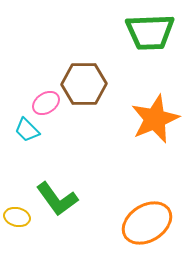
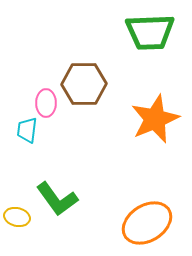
pink ellipse: rotated 56 degrees counterclockwise
cyan trapezoid: rotated 52 degrees clockwise
